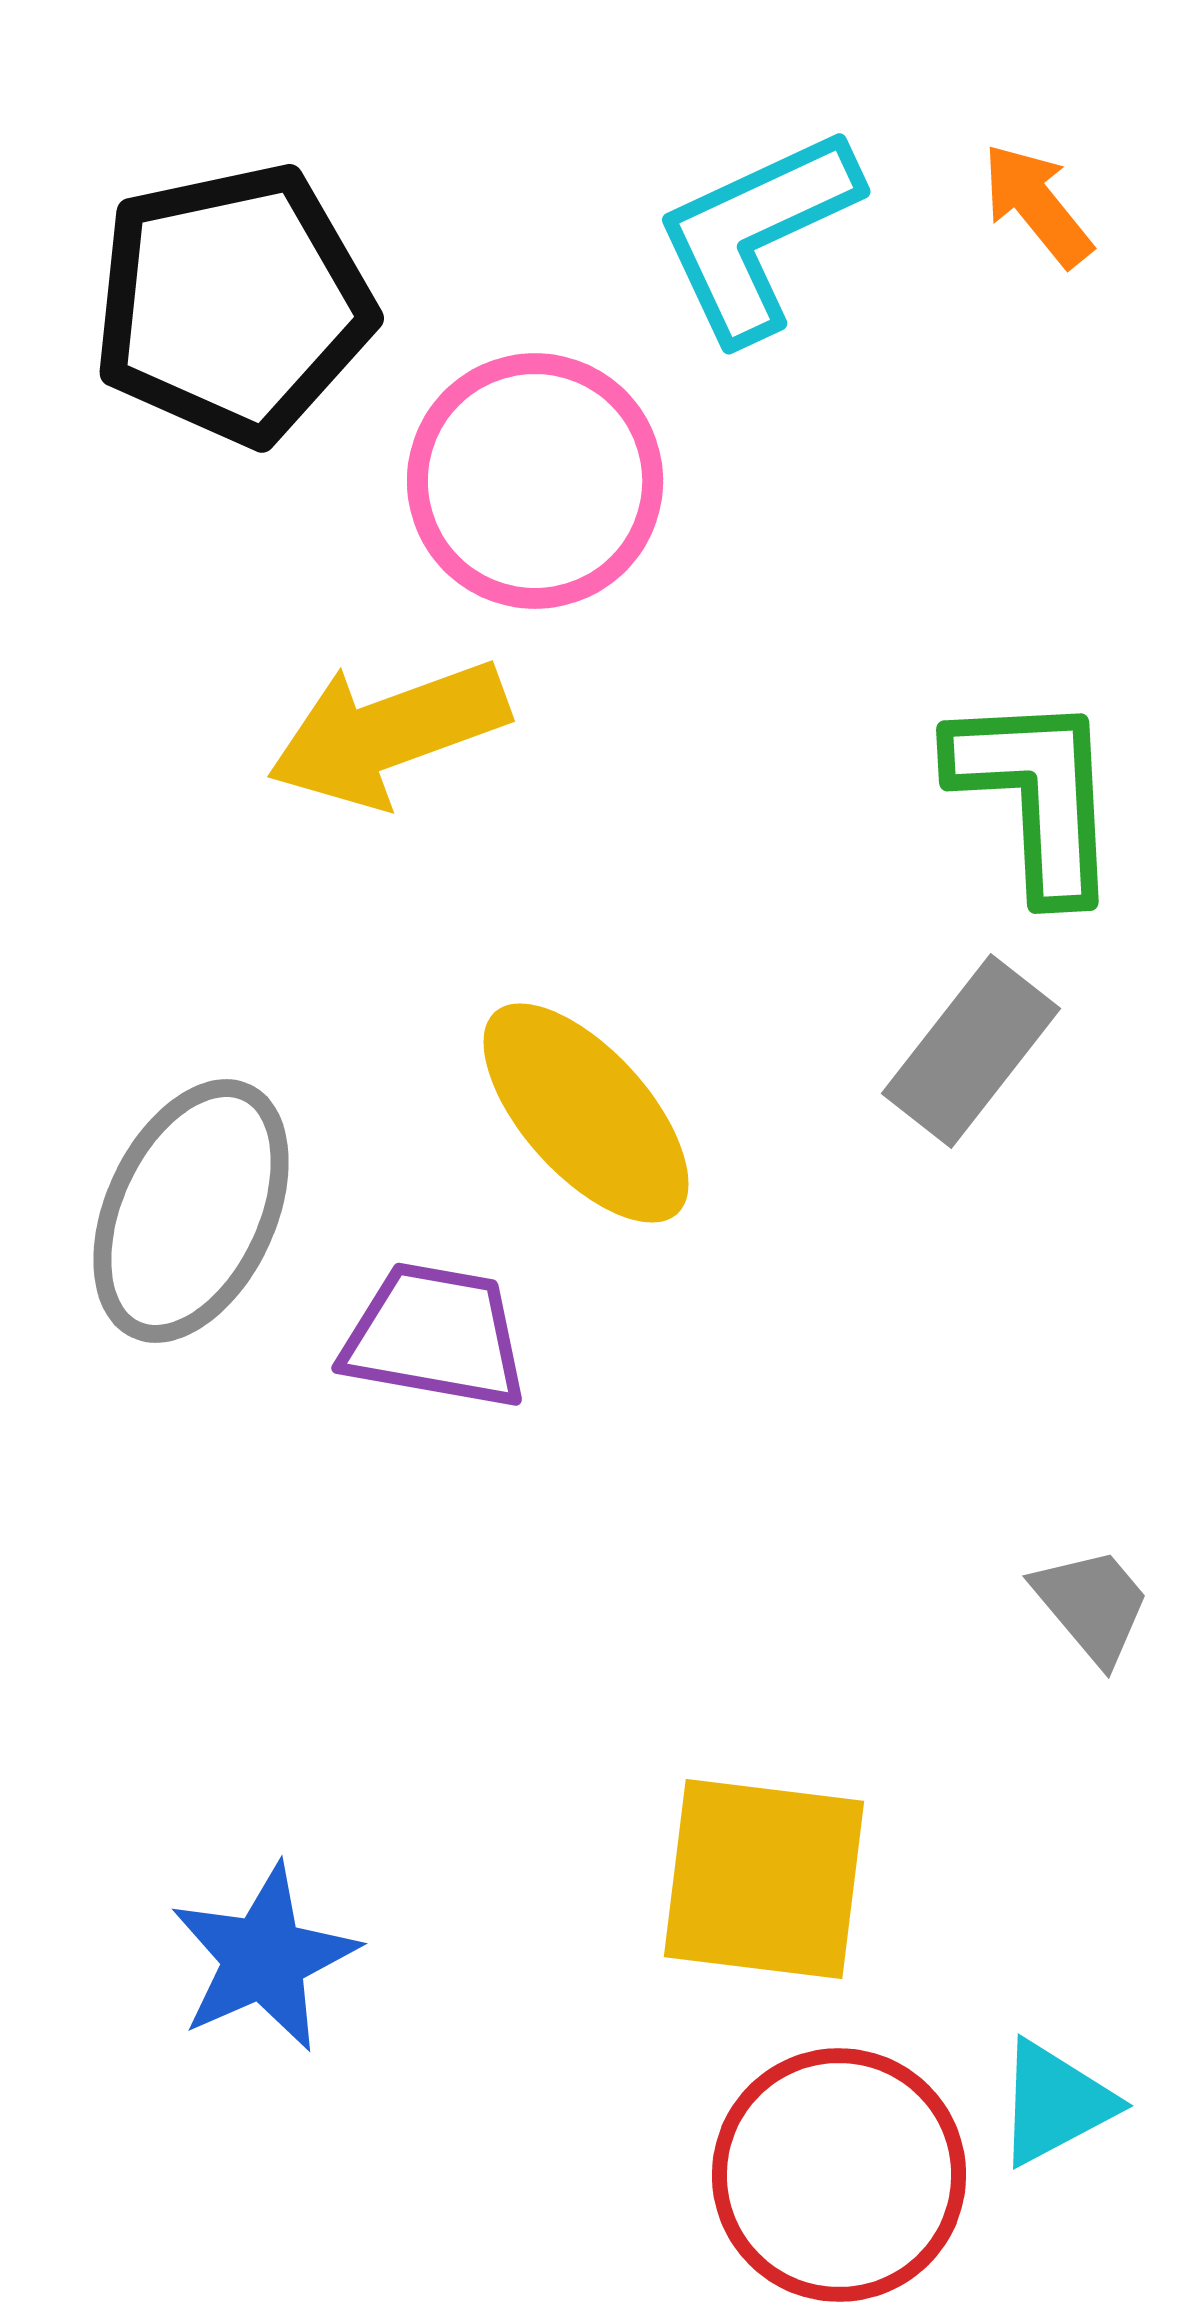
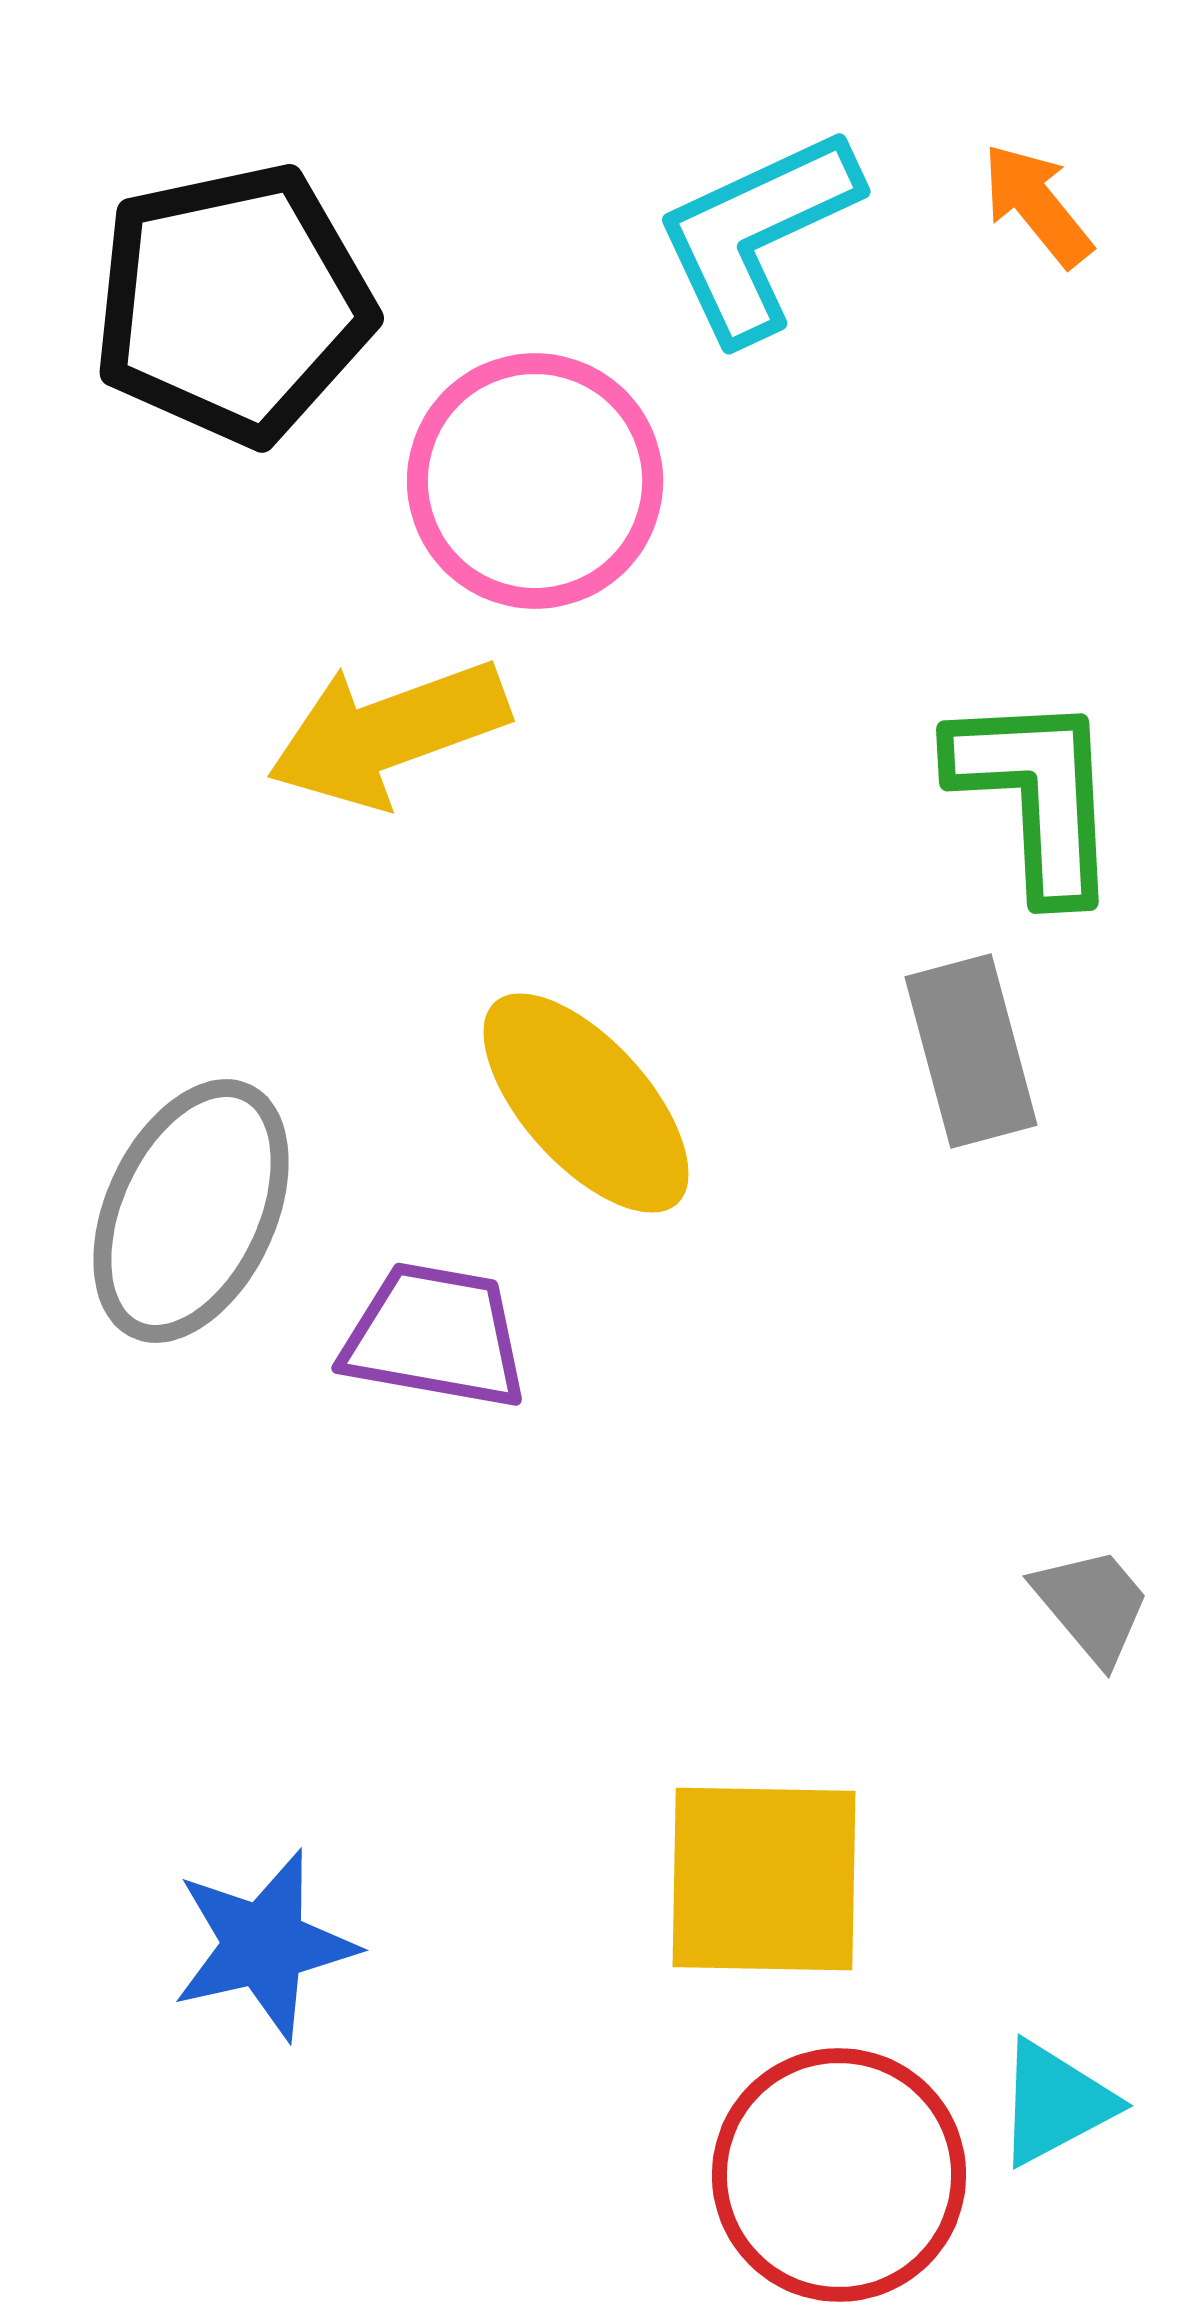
gray rectangle: rotated 53 degrees counterclockwise
yellow ellipse: moved 10 px up
yellow square: rotated 6 degrees counterclockwise
blue star: moved 13 px up; rotated 11 degrees clockwise
